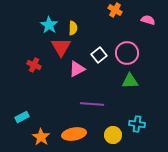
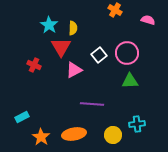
pink triangle: moved 3 px left, 1 px down
cyan cross: rotated 14 degrees counterclockwise
